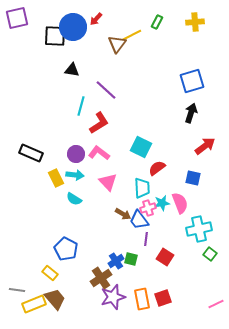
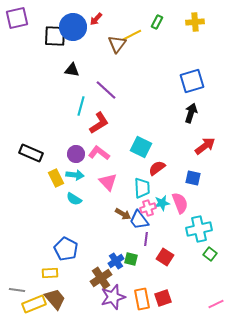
yellow rectangle at (50, 273): rotated 42 degrees counterclockwise
